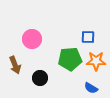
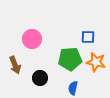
orange star: moved 1 px down; rotated 12 degrees clockwise
blue semicircle: moved 18 px left; rotated 72 degrees clockwise
